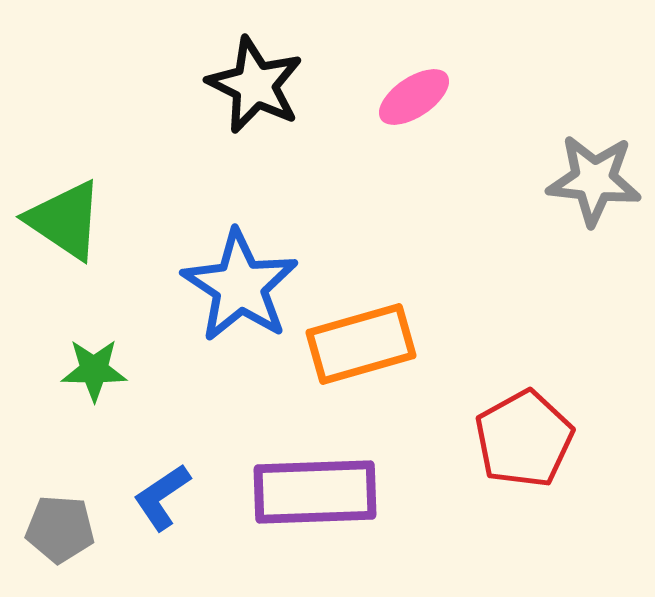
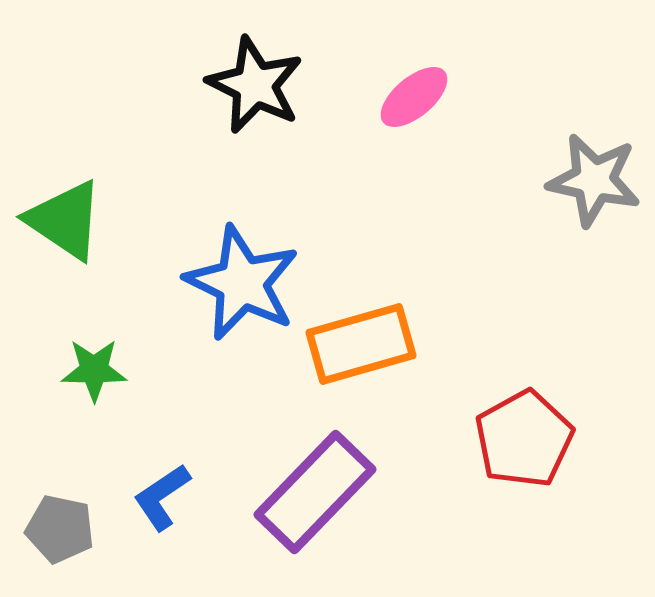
pink ellipse: rotated 6 degrees counterclockwise
gray star: rotated 6 degrees clockwise
blue star: moved 2 px right, 3 px up; rotated 7 degrees counterclockwise
purple rectangle: rotated 44 degrees counterclockwise
gray pentagon: rotated 8 degrees clockwise
